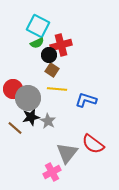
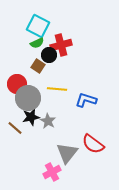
brown square: moved 14 px left, 4 px up
red circle: moved 4 px right, 5 px up
